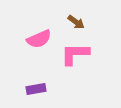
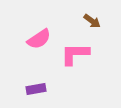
brown arrow: moved 16 px right, 1 px up
pink semicircle: rotated 10 degrees counterclockwise
